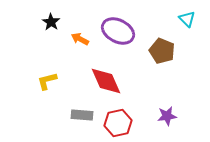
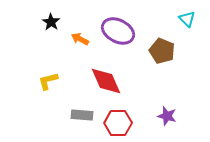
yellow L-shape: moved 1 px right
purple star: rotated 24 degrees clockwise
red hexagon: rotated 12 degrees clockwise
